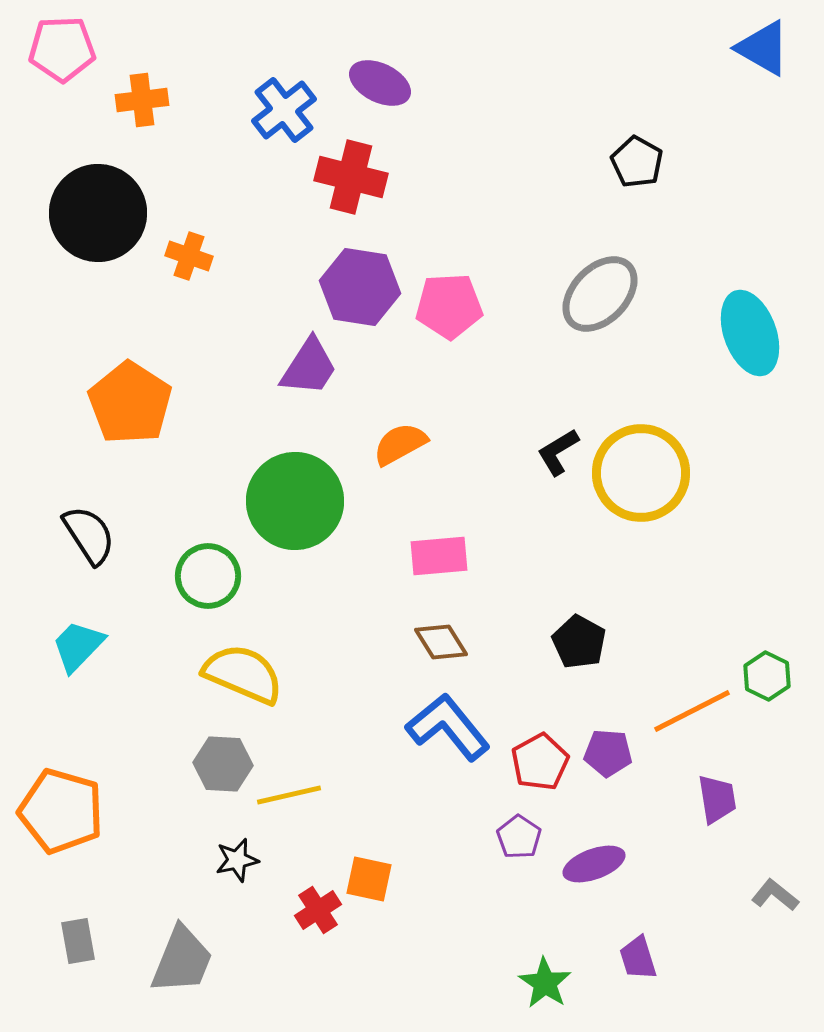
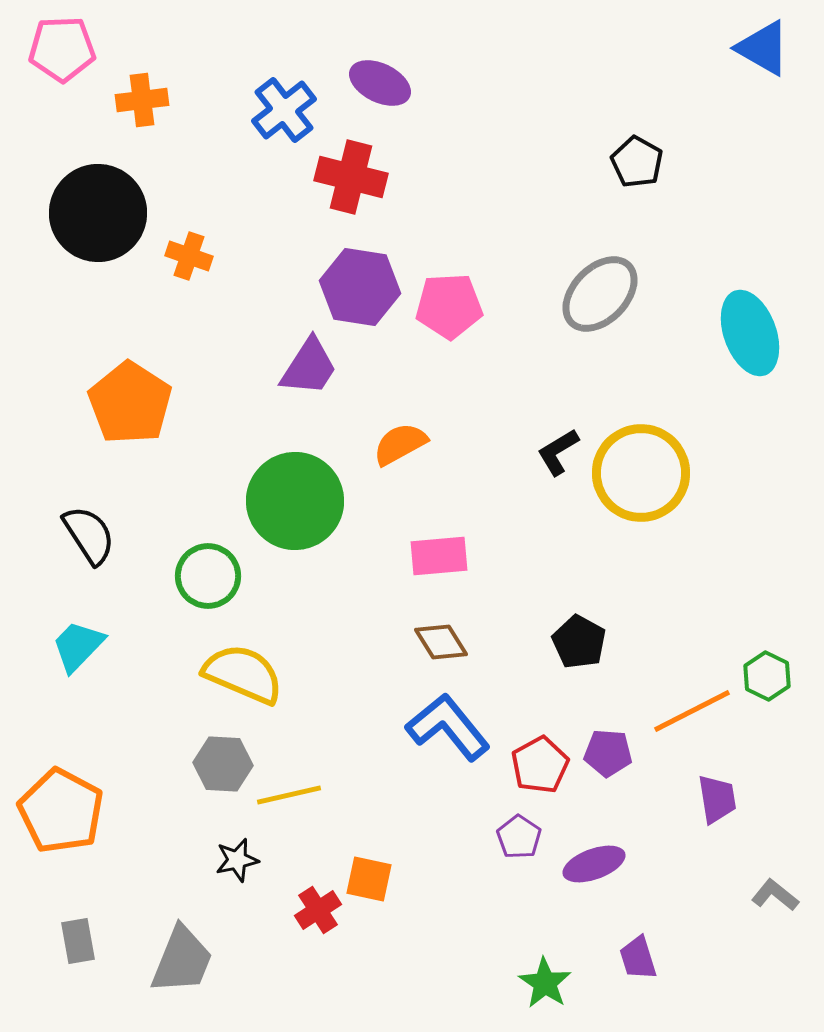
red pentagon at (540, 762): moved 3 px down
orange pentagon at (61, 811): rotated 12 degrees clockwise
